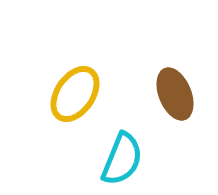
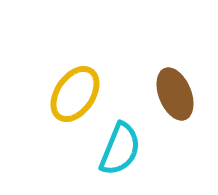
cyan semicircle: moved 2 px left, 10 px up
